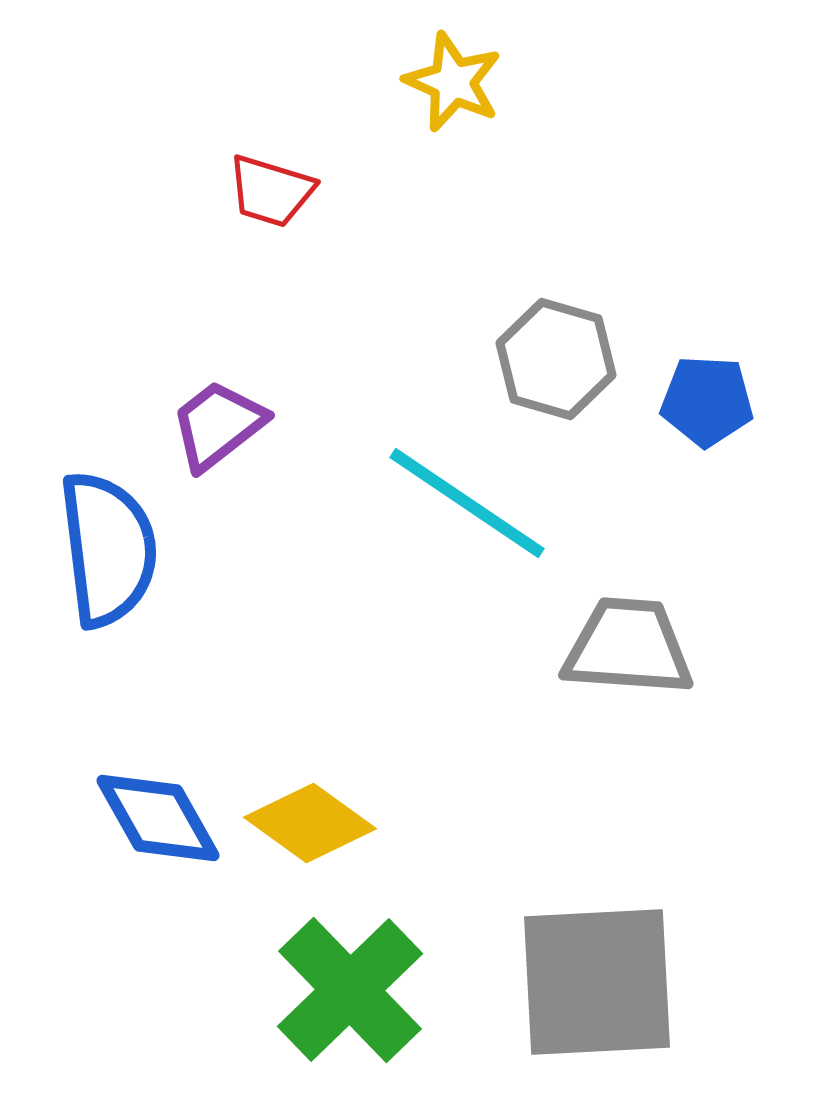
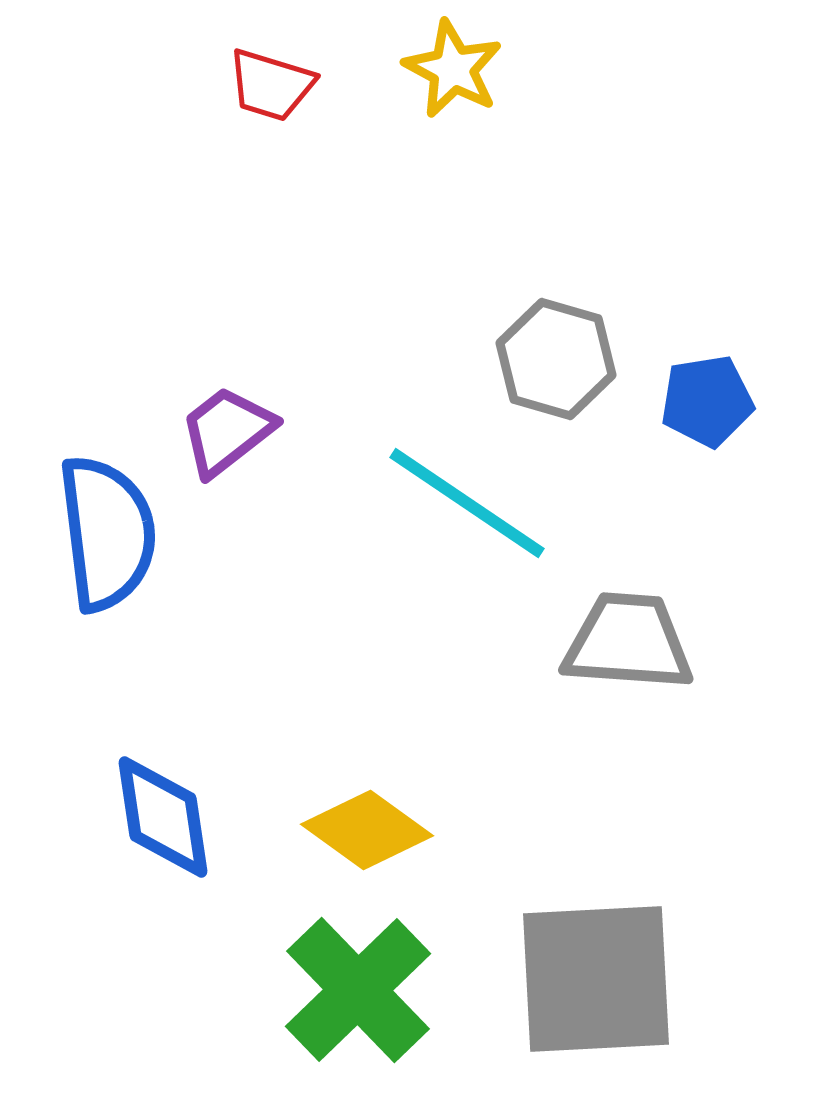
yellow star: moved 13 px up; rotated 4 degrees clockwise
red trapezoid: moved 106 px up
blue pentagon: rotated 12 degrees counterclockwise
purple trapezoid: moved 9 px right, 6 px down
blue semicircle: moved 1 px left, 16 px up
gray trapezoid: moved 5 px up
blue diamond: moved 5 px right, 1 px up; rotated 21 degrees clockwise
yellow diamond: moved 57 px right, 7 px down
gray square: moved 1 px left, 3 px up
green cross: moved 8 px right
